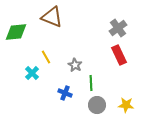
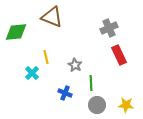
gray cross: moved 9 px left; rotated 12 degrees clockwise
yellow line: rotated 16 degrees clockwise
